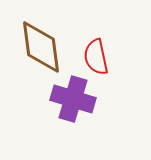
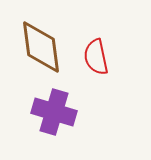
purple cross: moved 19 px left, 13 px down
